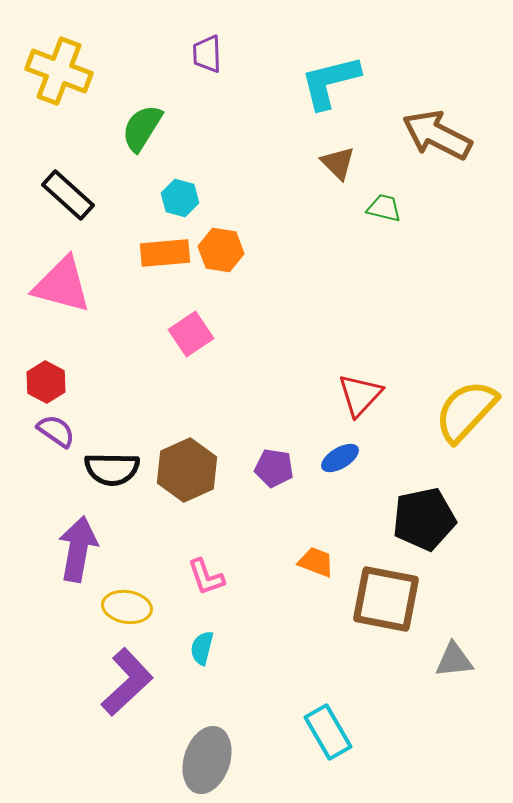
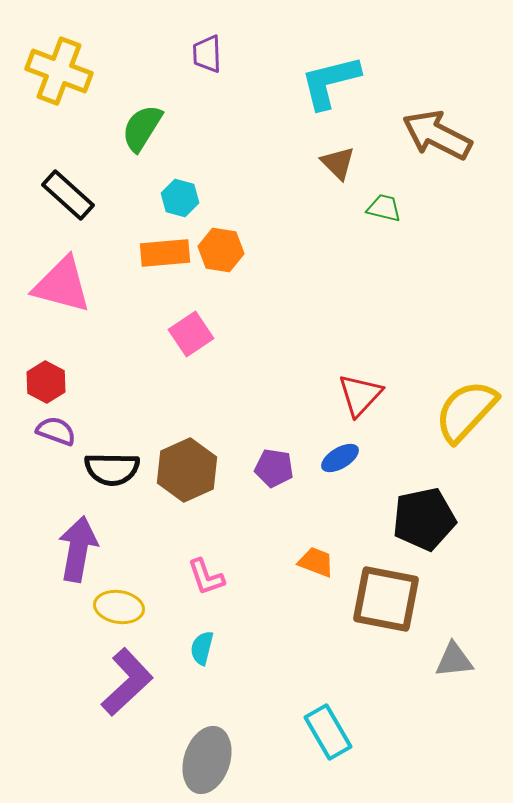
purple semicircle: rotated 15 degrees counterclockwise
yellow ellipse: moved 8 px left
